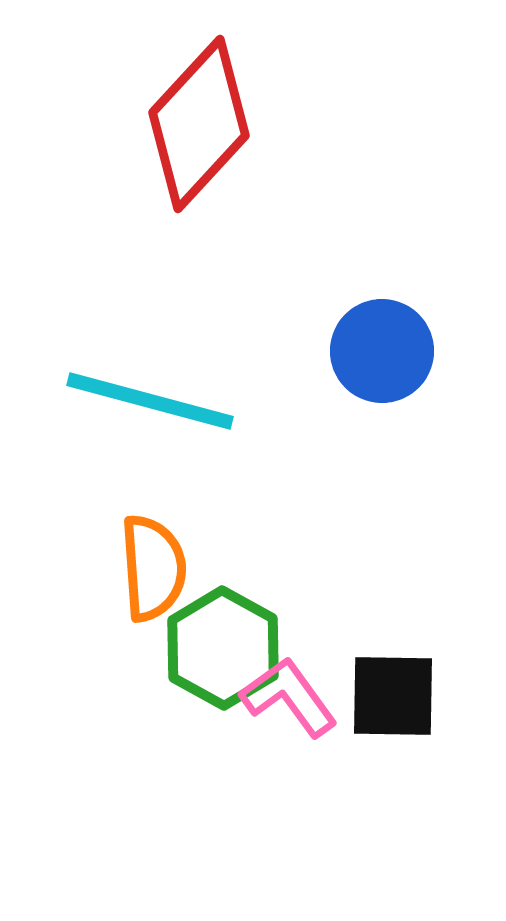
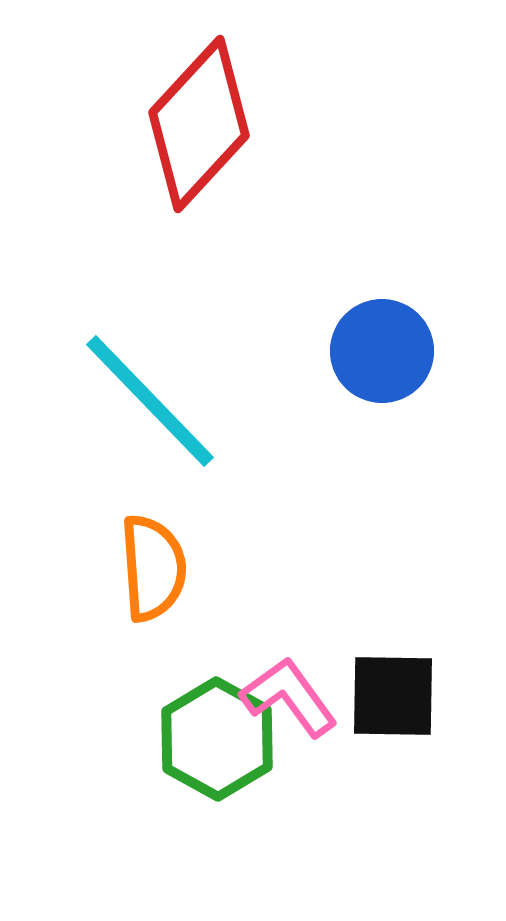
cyan line: rotated 31 degrees clockwise
green hexagon: moved 6 px left, 91 px down
